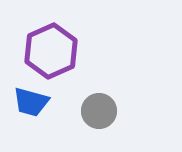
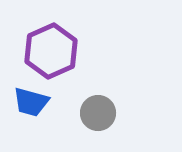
gray circle: moved 1 px left, 2 px down
